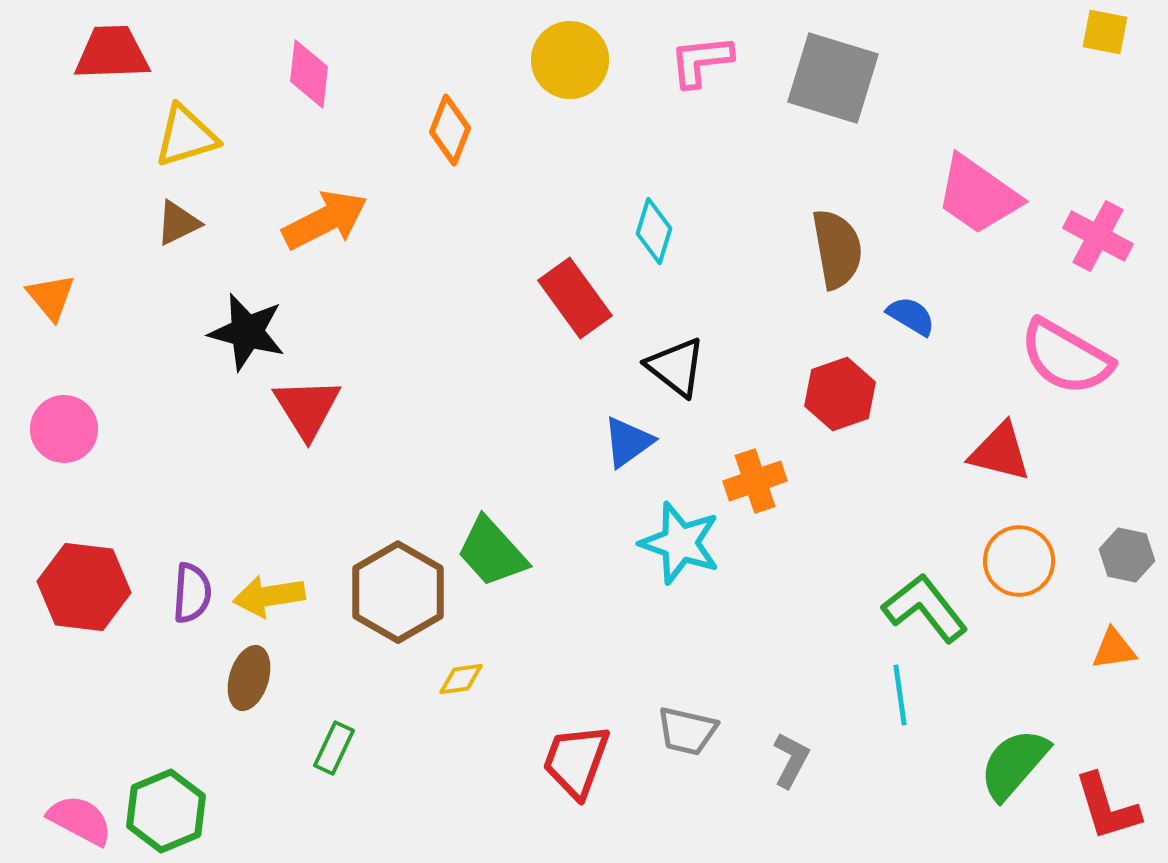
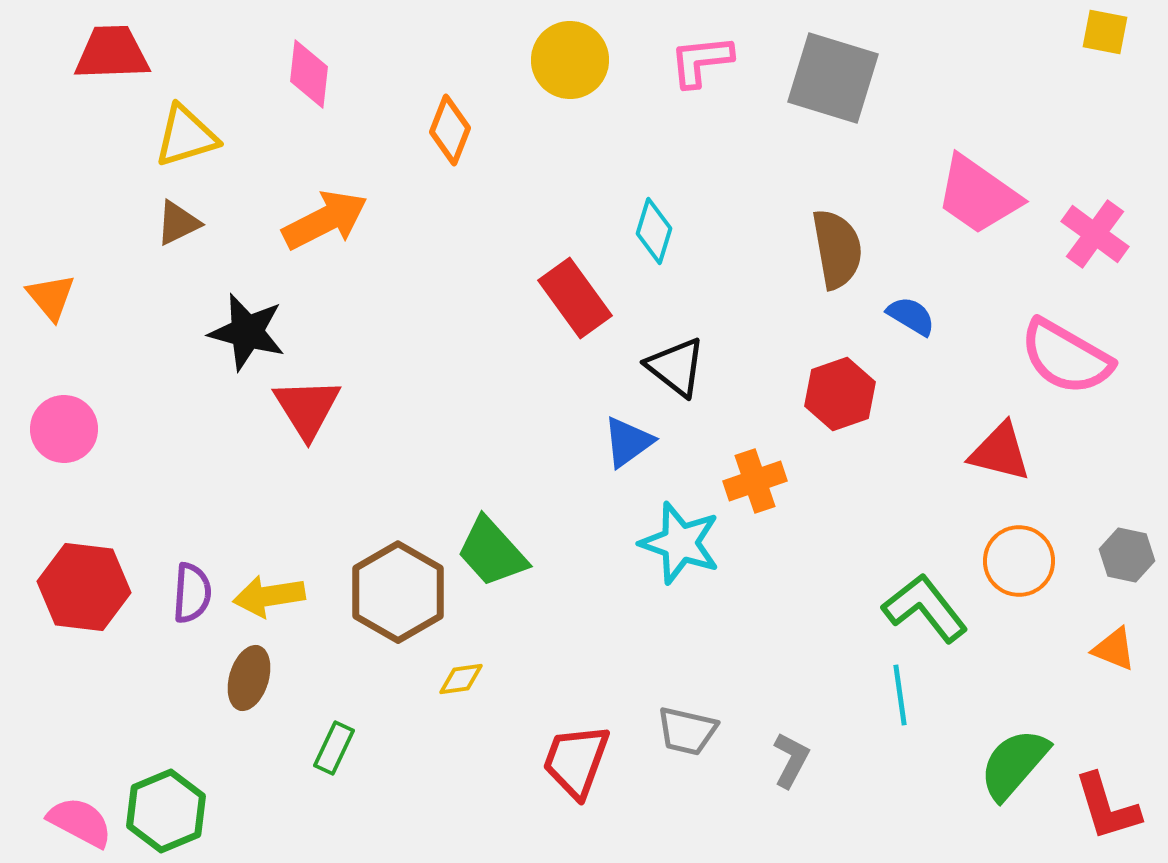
pink cross at (1098, 236): moved 3 px left, 2 px up; rotated 8 degrees clockwise
orange triangle at (1114, 649): rotated 30 degrees clockwise
pink semicircle at (80, 820): moved 2 px down
